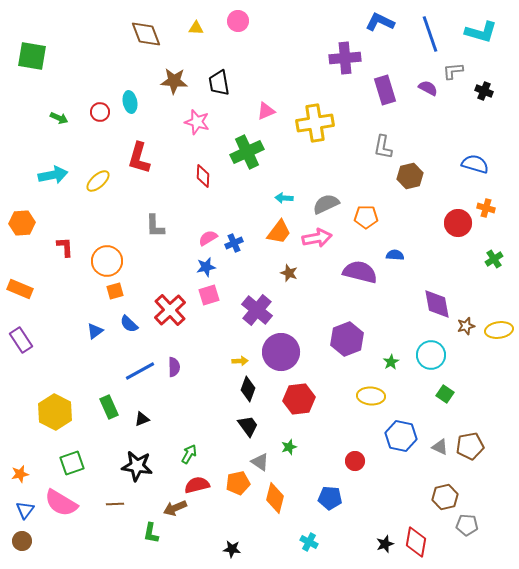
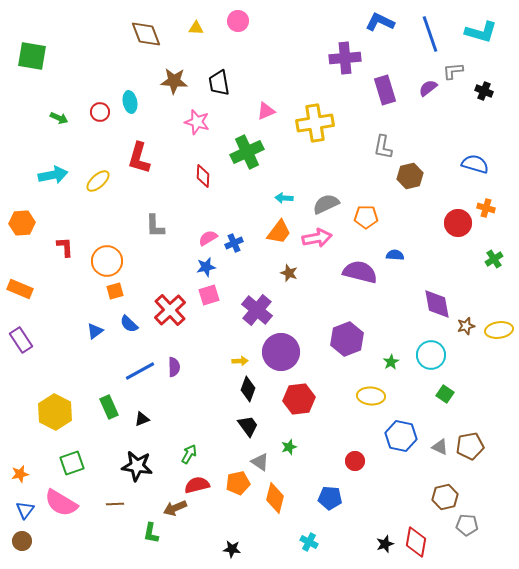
purple semicircle at (428, 88): rotated 66 degrees counterclockwise
